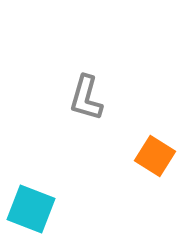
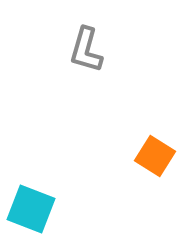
gray L-shape: moved 48 px up
